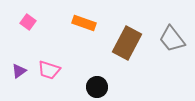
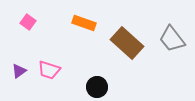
brown rectangle: rotated 76 degrees counterclockwise
